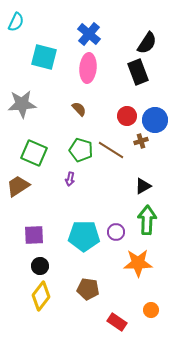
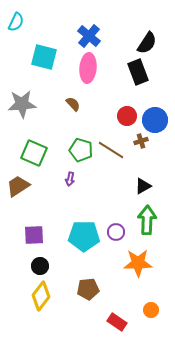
blue cross: moved 2 px down
brown semicircle: moved 6 px left, 5 px up
brown pentagon: rotated 15 degrees counterclockwise
